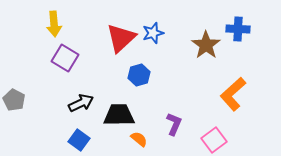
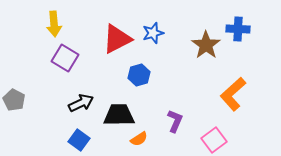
red triangle: moved 4 px left, 1 px down; rotated 16 degrees clockwise
purple L-shape: moved 1 px right, 3 px up
orange semicircle: rotated 108 degrees clockwise
